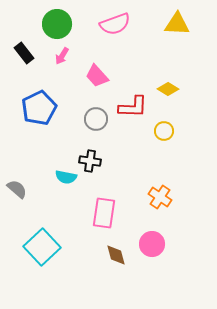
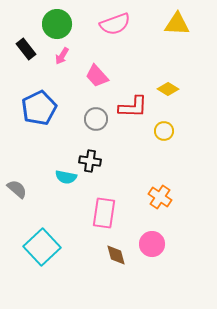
black rectangle: moved 2 px right, 4 px up
